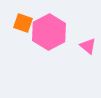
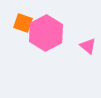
pink hexagon: moved 3 px left, 1 px down
